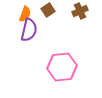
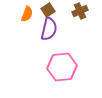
orange semicircle: moved 2 px right
purple semicircle: moved 20 px right, 1 px up
